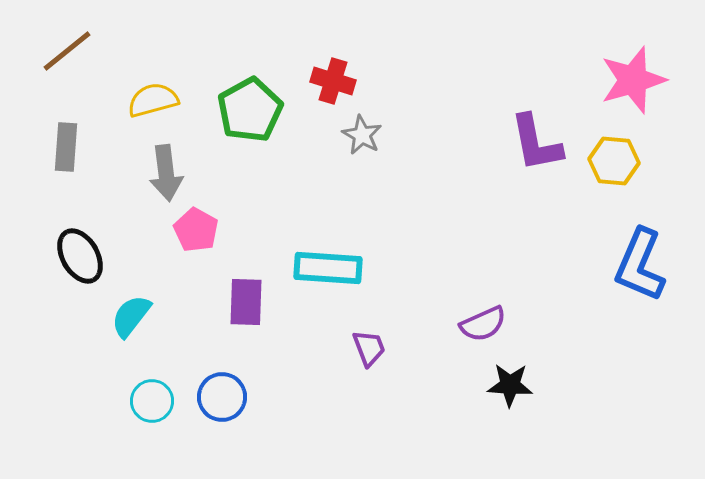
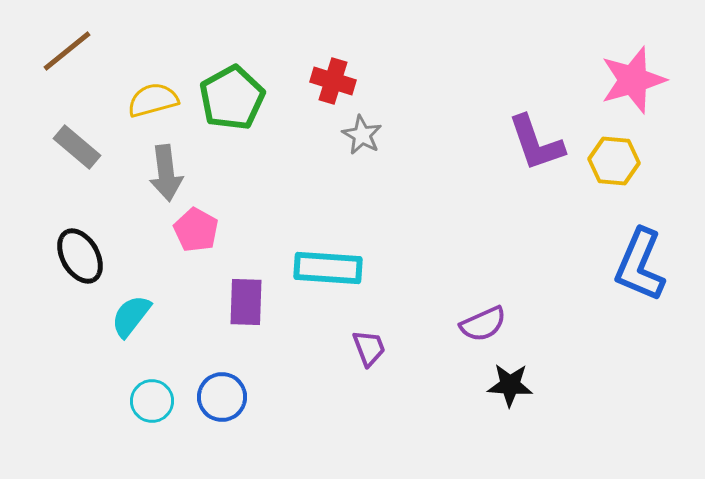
green pentagon: moved 18 px left, 12 px up
purple L-shape: rotated 8 degrees counterclockwise
gray rectangle: moved 11 px right; rotated 54 degrees counterclockwise
